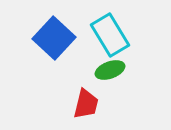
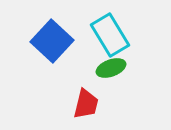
blue square: moved 2 px left, 3 px down
green ellipse: moved 1 px right, 2 px up
